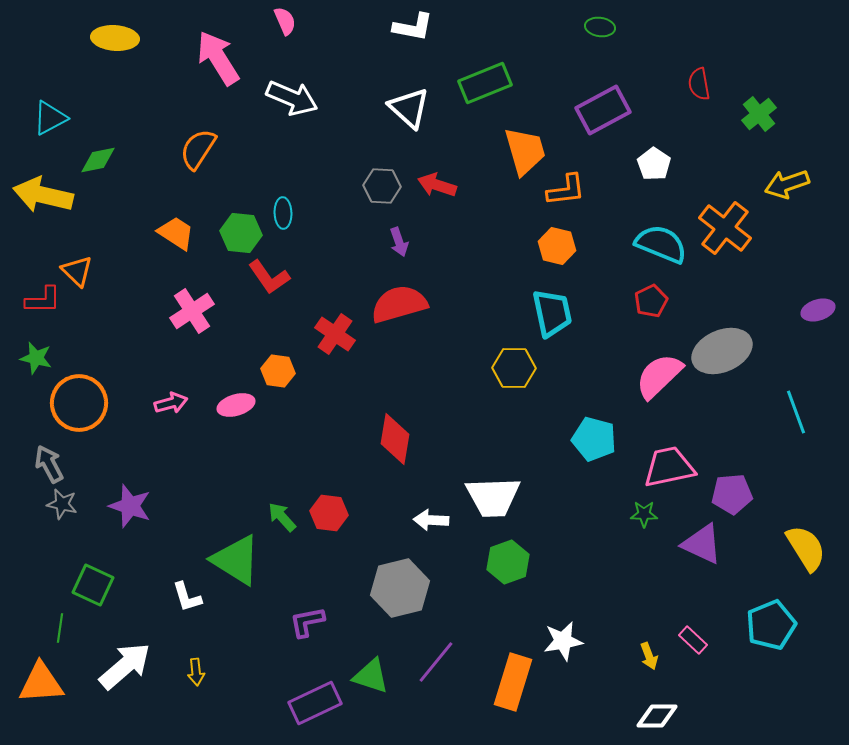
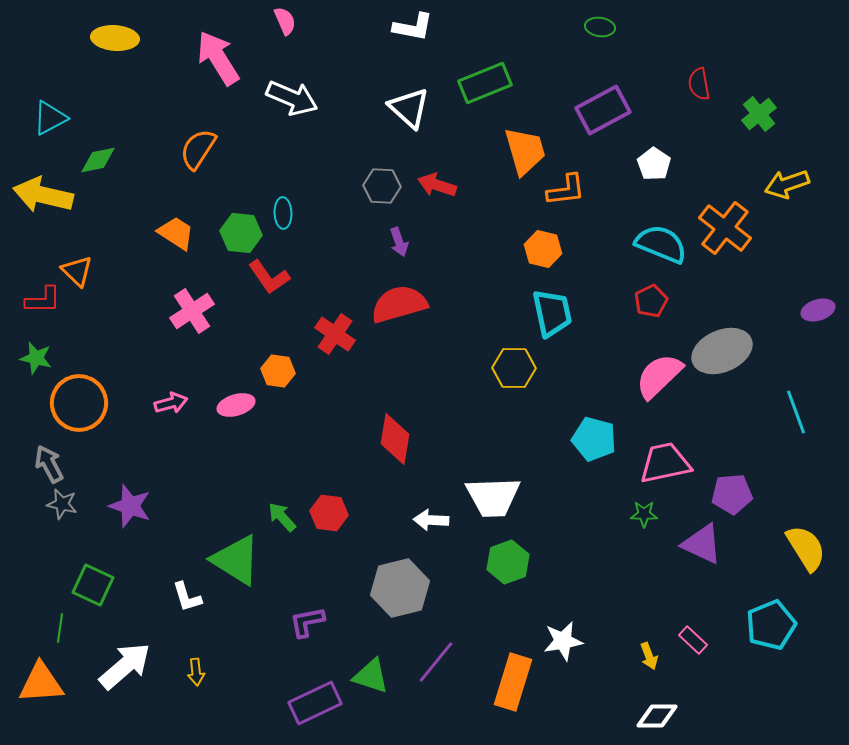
orange hexagon at (557, 246): moved 14 px left, 3 px down
pink trapezoid at (669, 467): moved 4 px left, 4 px up
